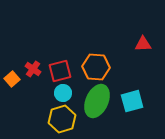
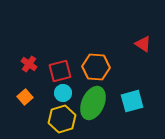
red triangle: rotated 36 degrees clockwise
red cross: moved 4 px left, 5 px up
orange square: moved 13 px right, 18 px down
green ellipse: moved 4 px left, 2 px down
